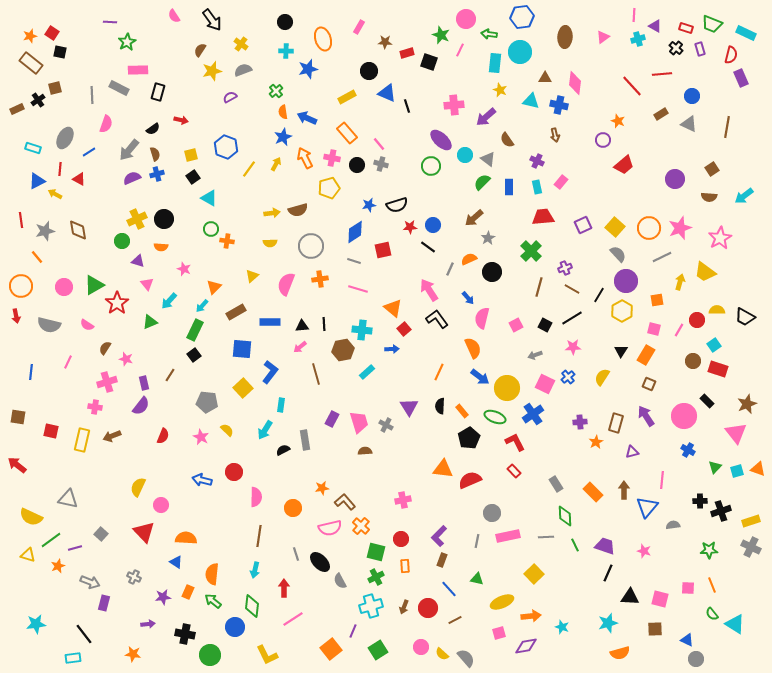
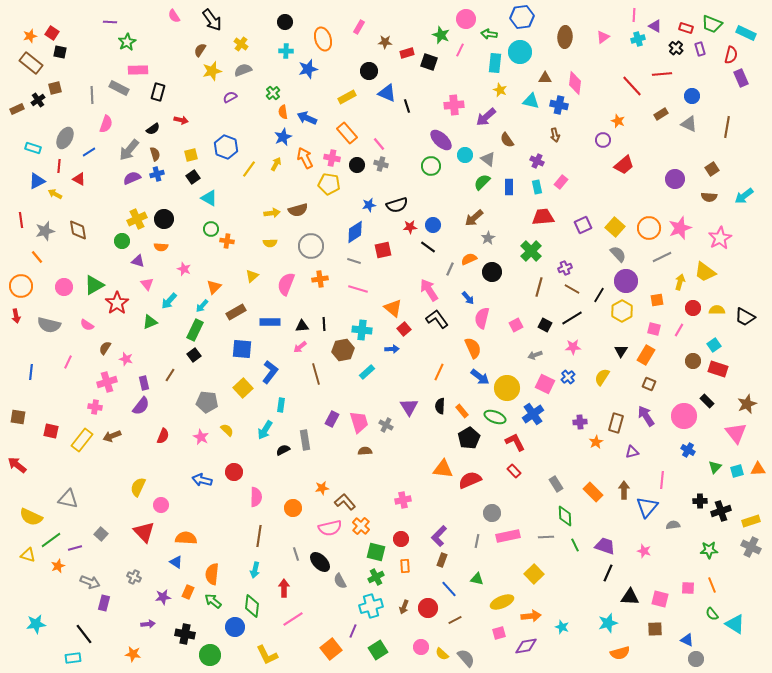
green cross at (276, 91): moved 3 px left, 2 px down
red line at (60, 169): moved 1 px left, 3 px up
yellow pentagon at (329, 188): moved 4 px up; rotated 25 degrees clockwise
red circle at (697, 320): moved 4 px left, 12 px up
yellow rectangle at (82, 440): rotated 25 degrees clockwise
orange triangle at (758, 469): rotated 21 degrees counterclockwise
